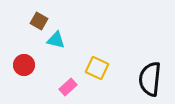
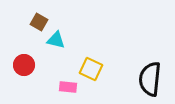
brown square: moved 1 px down
yellow square: moved 6 px left, 1 px down
pink rectangle: rotated 48 degrees clockwise
